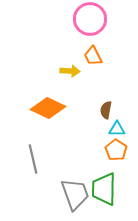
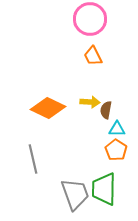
yellow arrow: moved 20 px right, 31 px down
